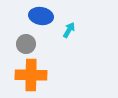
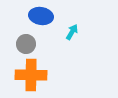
cyan arrow: moved 3 px right, 2 px down
